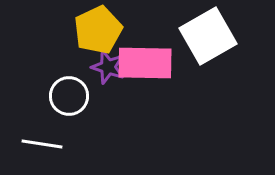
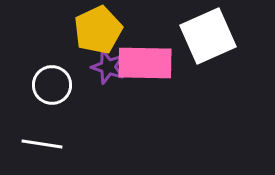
white square: rotated 6 degrees clockwise
white circle: moved 17 px left, 11 px up
